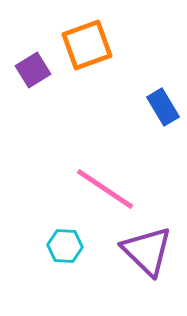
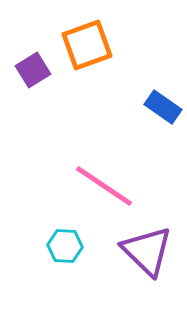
blue rectangle: rotated 24 degrees counterclockwise
pink line: moved 1 px left, 3 px up
